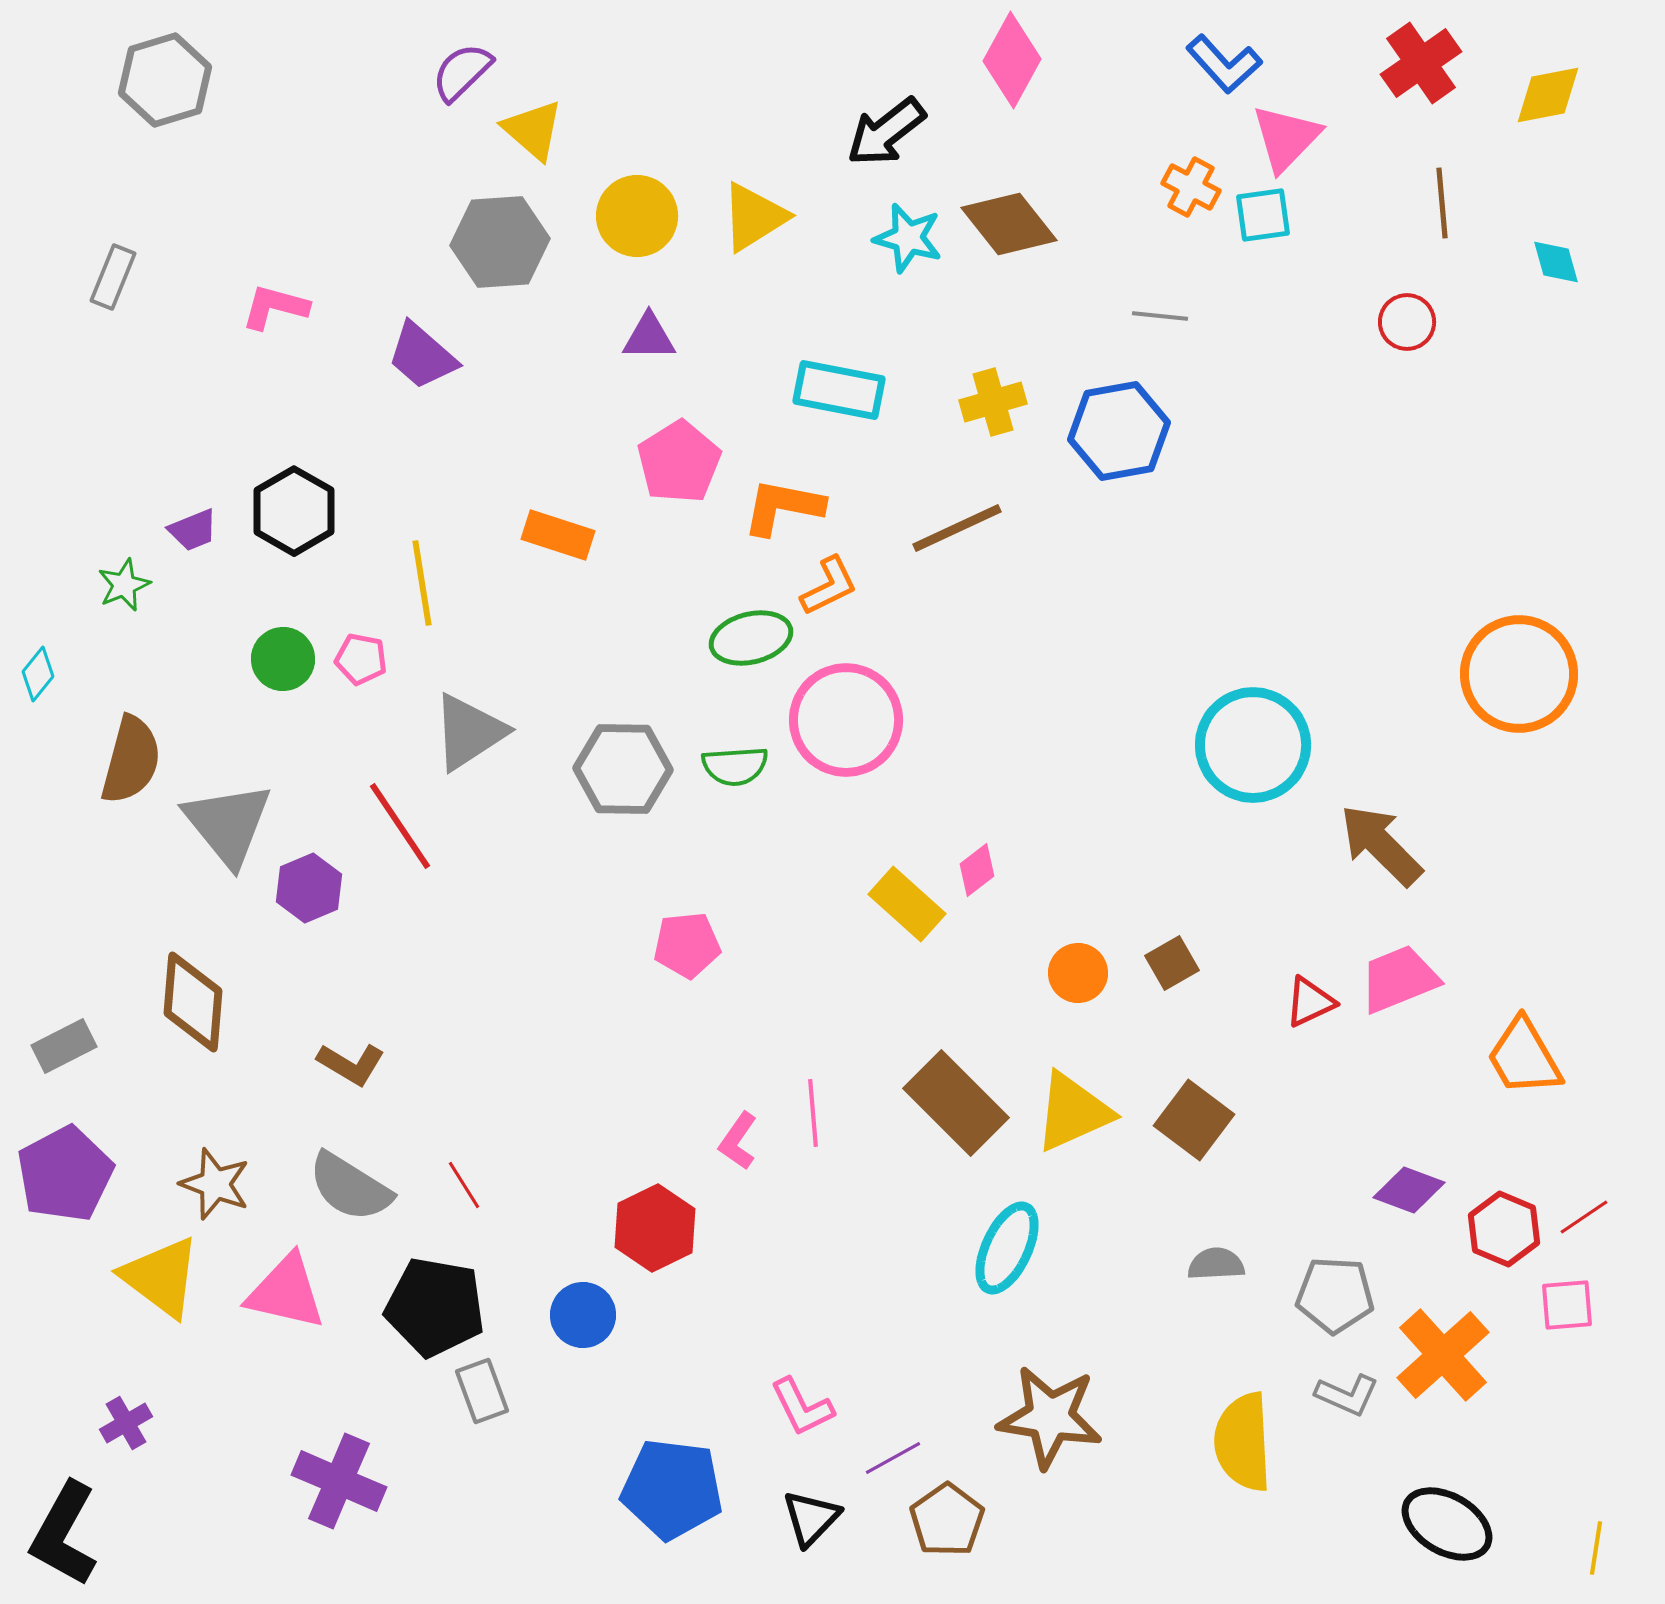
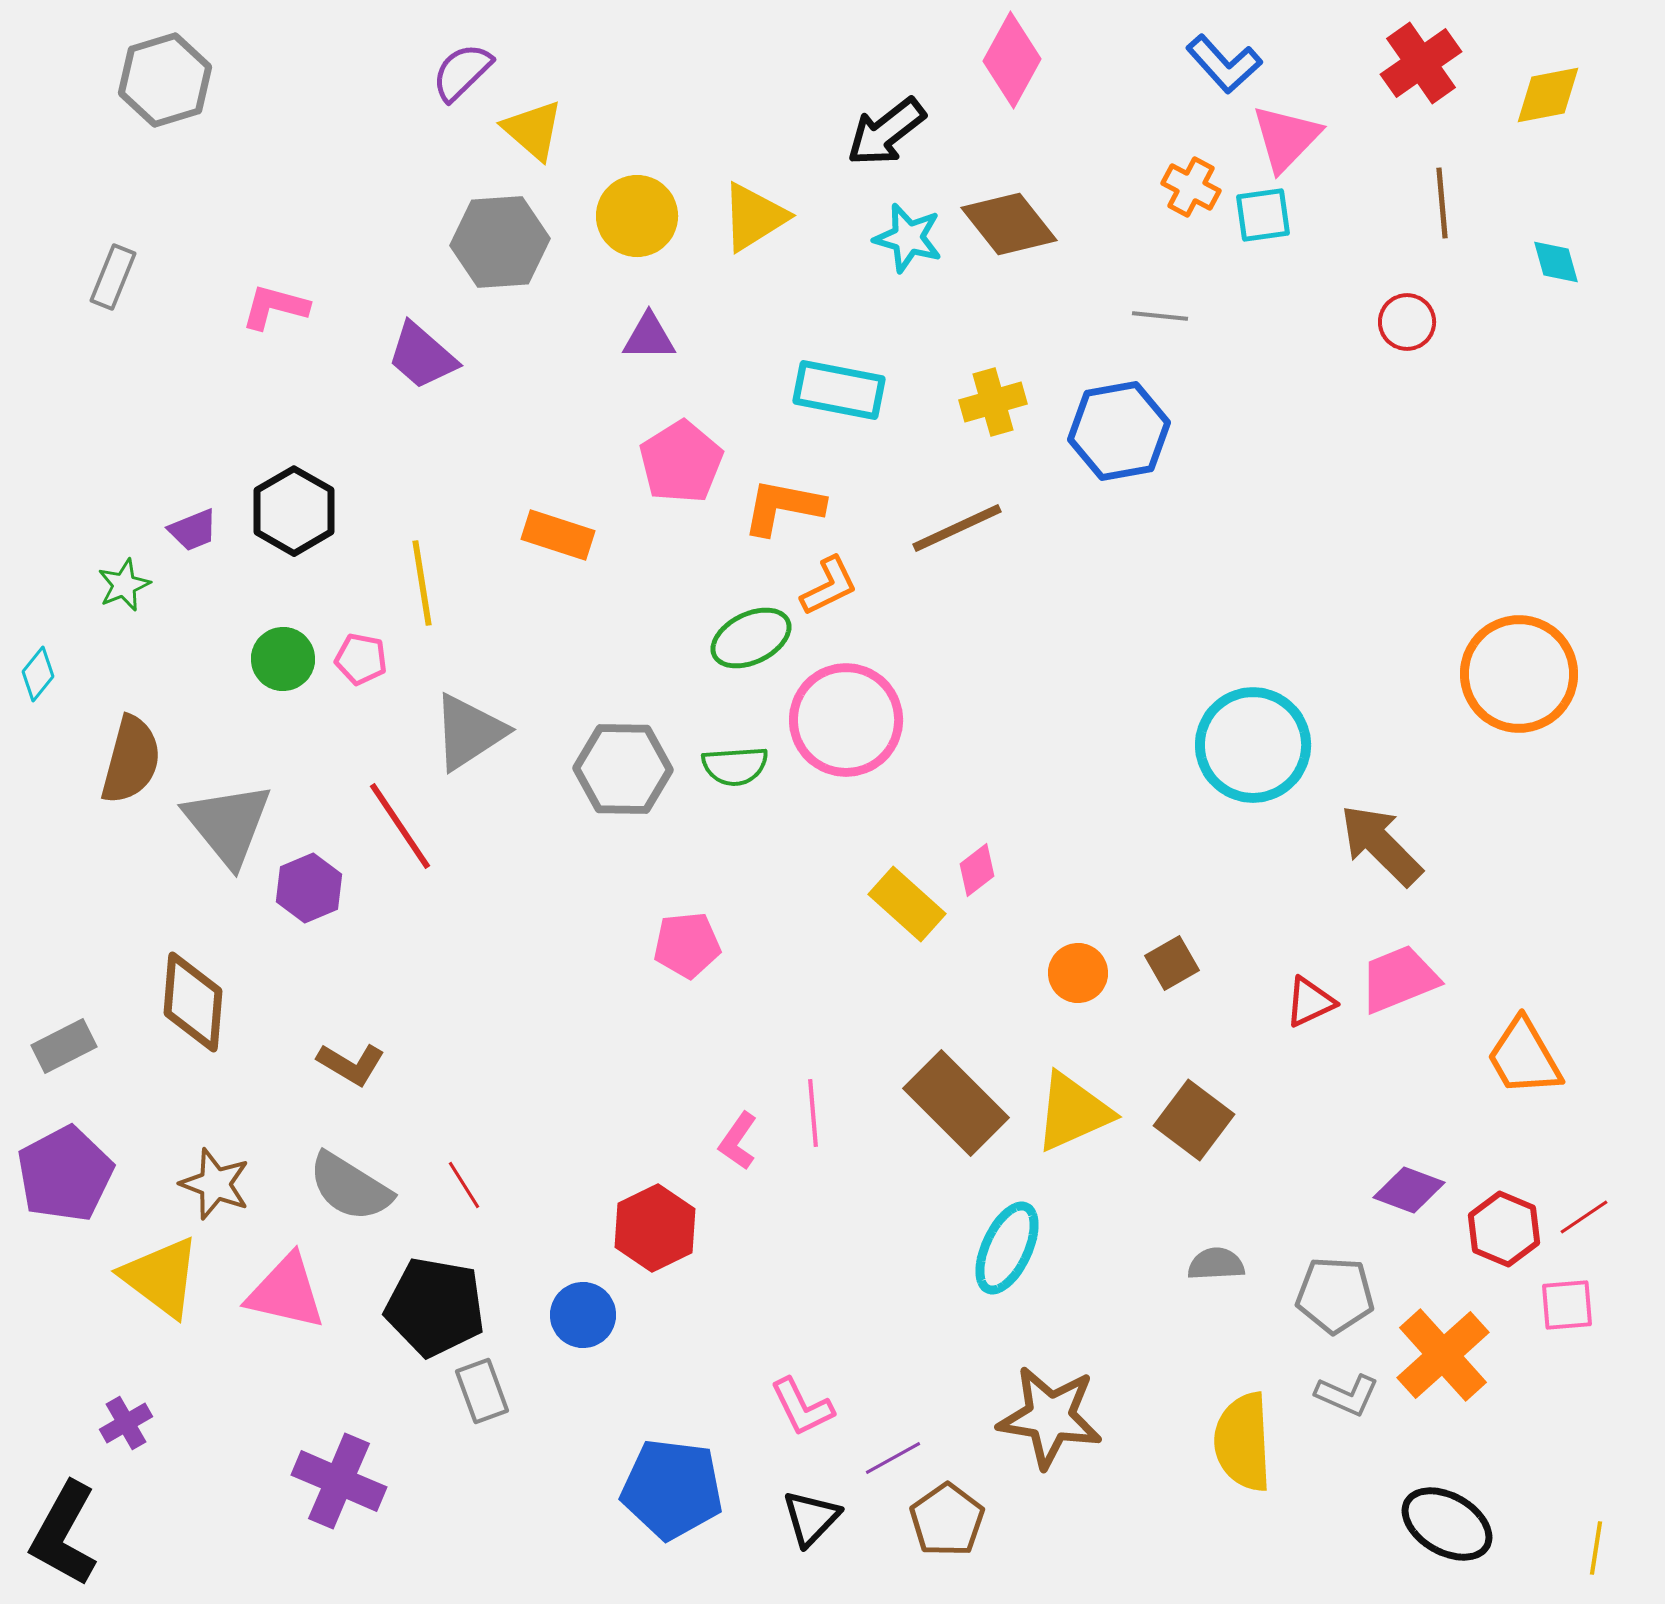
pink pentagon at (679, 462): moved 2 px right
green ellipse at (751, 638): rotated 12 degrees counterclockwise
